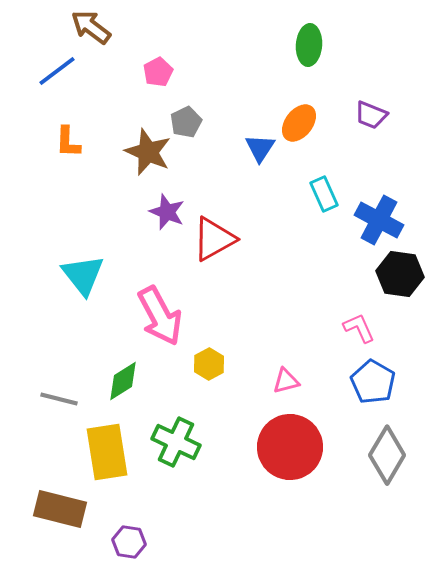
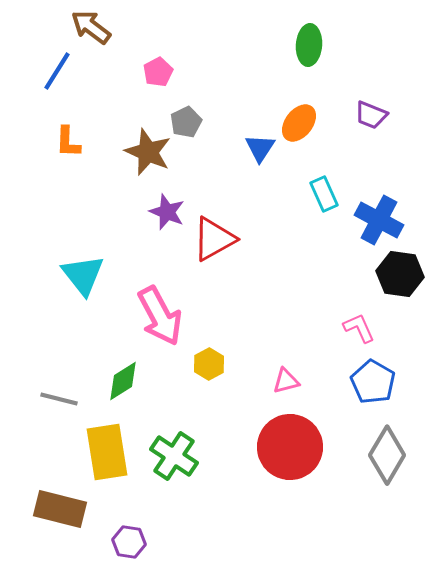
blue line: rotated 21 degrees counterclockwise
green cross: moved 2 px left, 14 px down; rotated 9 degrees clockwise
